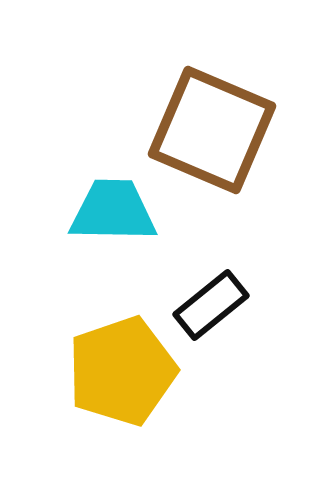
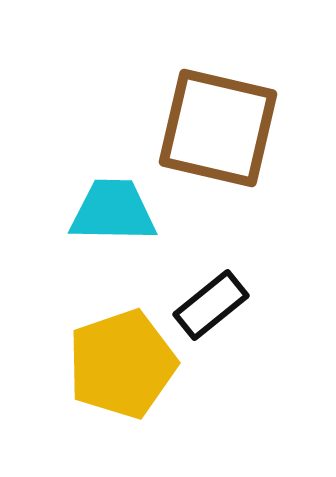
brown square: moved 6 px right, 2 px up; rotated 10 degrees counterclockwise
yellow pentagon: moved 7 px up
